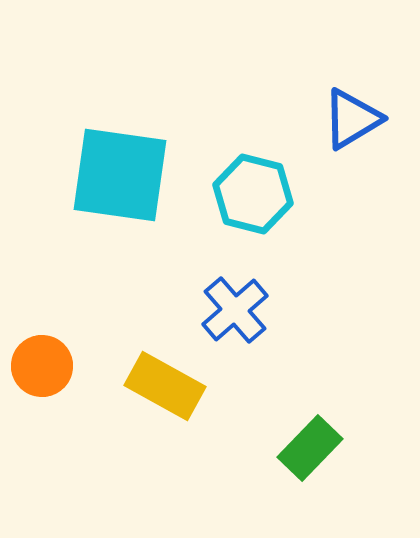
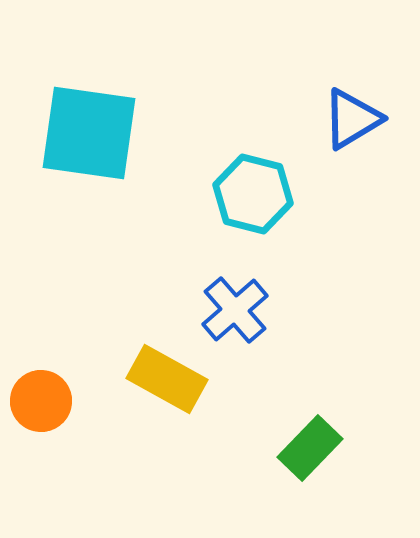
cyan square: moved 31 px left, 42 px up
orange circle: moved 1 px left, 35 px down
yellow rectangle: moved 2 px right, 7 px up
